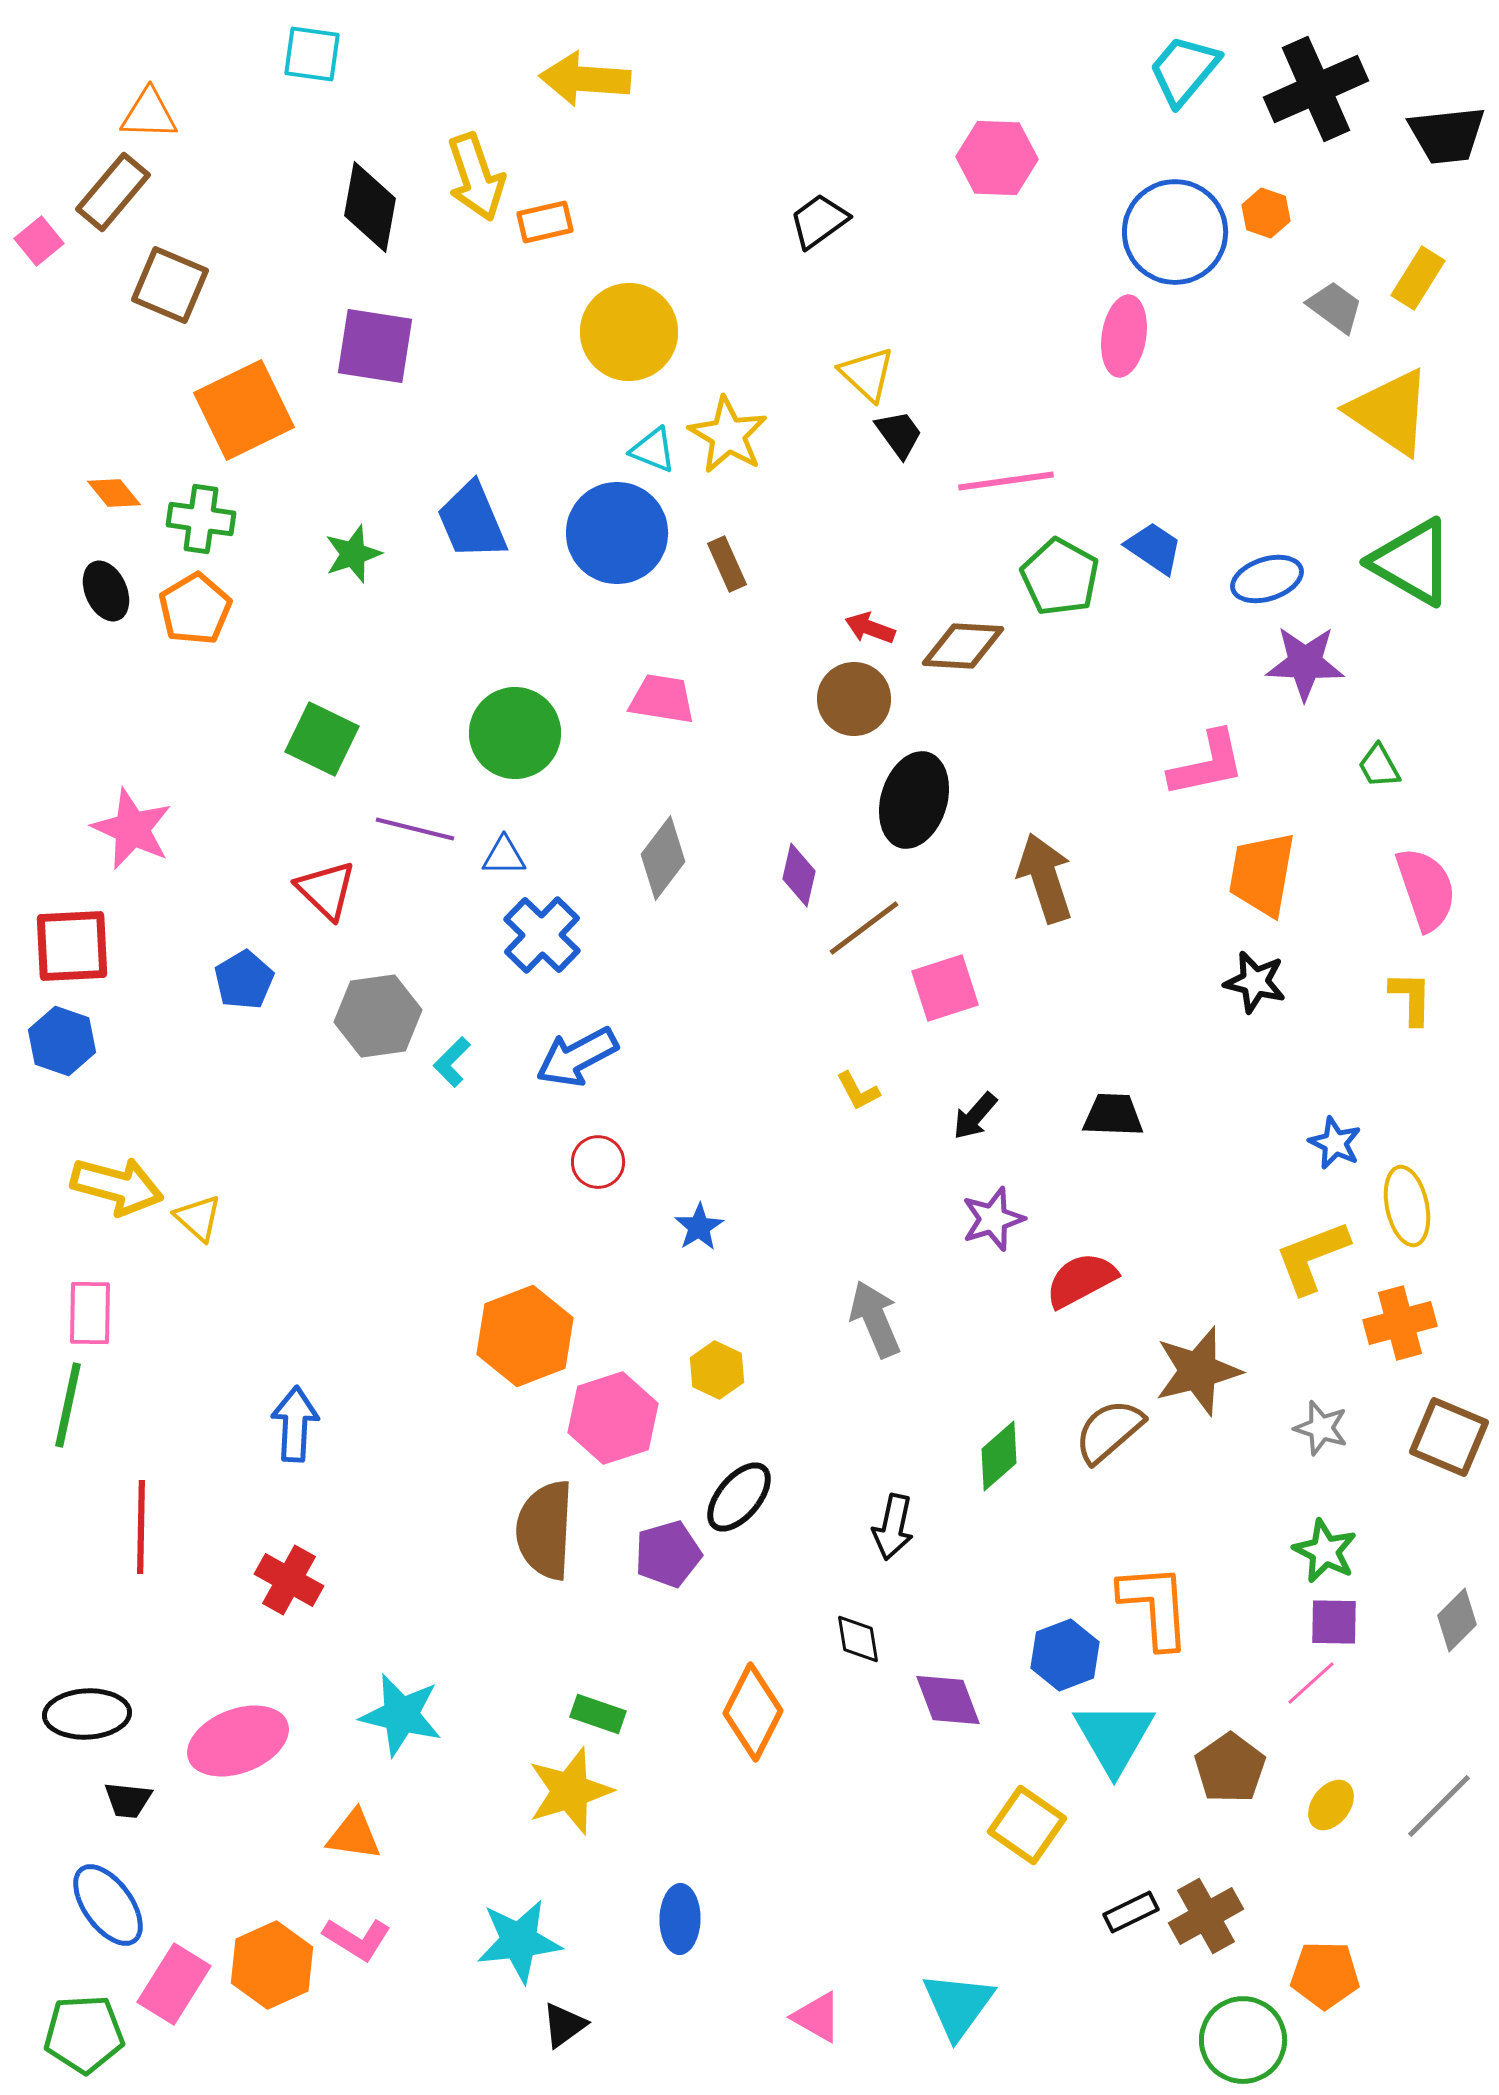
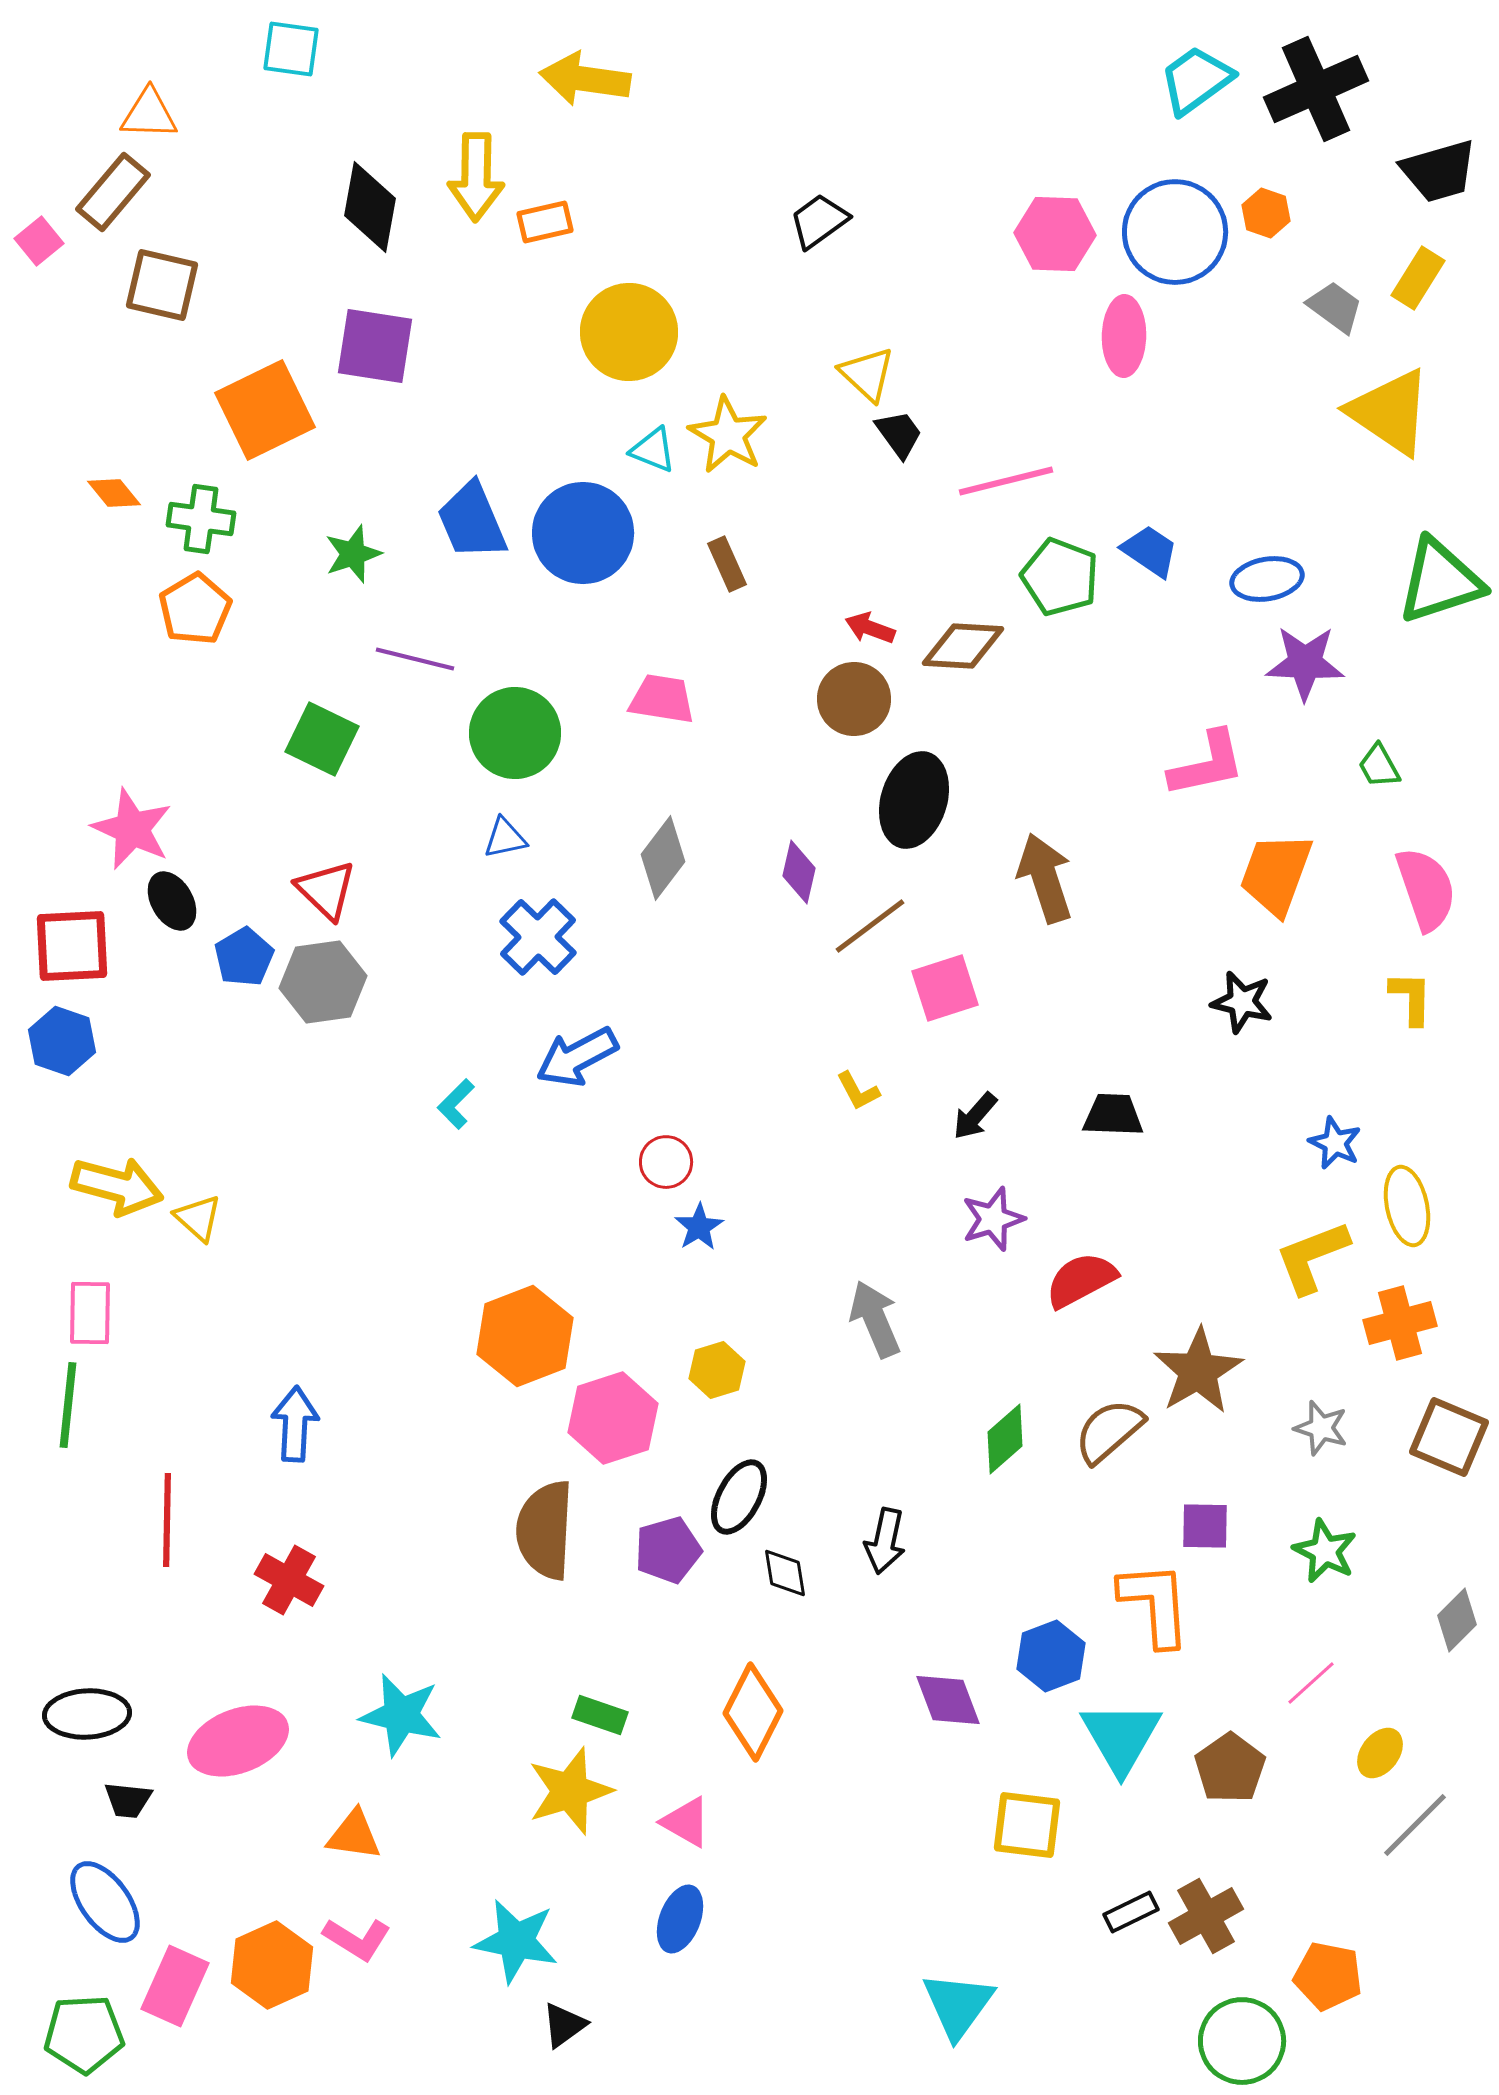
cyan square at (312, 54): moved 21 px left, 5 px up
cyan trapezoid at (1184, 70): moved 12 px right, 10 px down; rotated 14 degrees clockwise
yellow arrow at (585, 79): rotated 4 degrees clockwise
black trapezoid at (1447, 135): moved 8 px left, 36 px down; rotated 10 degrees counterclockwise
pink hexagon at (997, 158): moved 58 px right, 76 px down
yellow arrow at (476, 177): rotated 20 degrees clockwise
brown square at (170, 285): moved 8 px left; rotated 10 degrees counterclockwise
pink ellipse at (1124, 336): rotated 8 degrees counterclockwise
orange square at (244, 410): moved 21 px right
pink line at (1006, 481): rotated 6 degrees counterclockwise
blue circle at (617, 533): moved 34 px left
blue trapezoid at (1154, 548): moved 4 px left, 3 px down
green triangle at (1412, 562): moved 28 px right, 19 px down; rotated 48 degrees counterclockwise
green pentagon at (1060, 577): rotated 8 degrees counterclockwise
blue ellipse at (1267, 579): rotated 8 degrees clockwise
black ellipse at (106, 591): moved 66 px right, 310 px down; rotated 6 degrees counterclockwise
purple line at (415, 829): moved 170 px up
blue triangle at (504, 856): moved 1 px right, 18 px up; rotated 12 degrees counterclockwise
orange trapezoid at (1262, 874): moved 14 px right; rotated 10 degrees clockwise
purple diamond at (799, 875): moved 3 px up
brown line at (864, 928): moved 6 px right, 2 px up
blue cross at (542, 935): moved 4 px left, 2 px down
blue pentagon at (244, 980): moved 23 px up
black star at (1255, 982): moved 13 px left, 20 px down
gray hexagon at (378, 1016): moved 55 px left, 34 px up
cyan L-shape at (452, 1062): moved 4 px right, 42 px down
red circle at (598, 1162): moved 68 px right
yellow hexagon at (717, 1370): rotated 18 degrees clockwise
brown star at (1198, 1371): rotated 16 degrees counterclockwise
green line at (68, 1405): rotated 6 degrees counterclockwise
green diamond at (999, 1456): moved 6 px right, 17 px up
black ellipse at (739, 1497): rotated 12 degrees counterclockwise
red line at (141, 1527): moved 26 px right, 7 px up
black arrow at (893, 1527): moved 8 px left, 14 px down
purple pentagon at (668, 1554): moved 4 px up
orange L-shape at (1155, 1606): moved 2 px up
purple square at (1334, 1622): moved 129 px left, 96 px up
black diamond at (858, 1639): moved 73 px left, 66 px up
blue hexagon at (1065, 1655): moved 14 px left, 1 px down
green rectangle at (598, 1714): moved 2 px right, 1 px down
cyan triangle at (1114, 1737): moved 7 px right
yellow ellipse at (1331, 1805): moved 49 px right, 52 px up
gray line at (1439, 1806): moved 24 px left, 19 px down
yellow square at (1027, 1825): rotated 28 degrees counterclockwise
blue ellipse at (108, 1905): moved 3 px left, 3 px up
blue ellipse at (680, 1919): rotated 20 degrees clockwise
cyan star at (519, 1941): moved 3 px left; rotated 18 degrees clockwise
orange pentagon at (1325, 1975): moved 3 px right, 1 px down; rotated 10 degrees clockwise
pink rectangle at (174, 1984): moved 1 px right, 2 px down; rotated 8 degrees counterclockwise
pink triangle at (817, 2017): moved 131 px left, 195 px up
green circle at (1243, 2040): moved 1 px left, 1 px down
